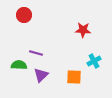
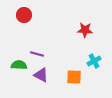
red star: moved 2 px right
purple line: moved 1 px right, 1 px down
purple triangle: rotated 49 degrees counterclockwise
